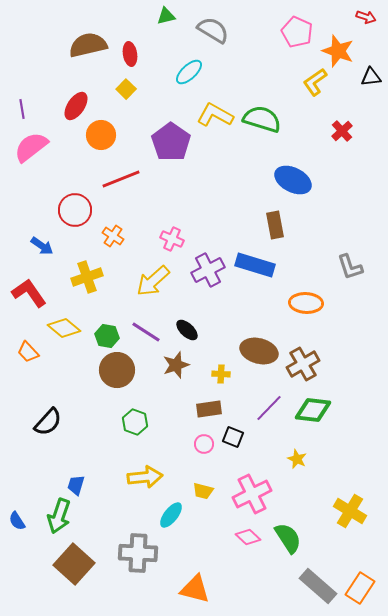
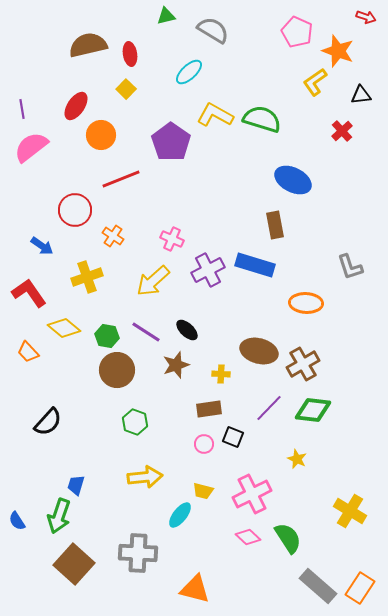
black triangle at (371, 77): moved 10 px left, 18 px down
cyan ellipse at (171, 515): moved 9 px right
